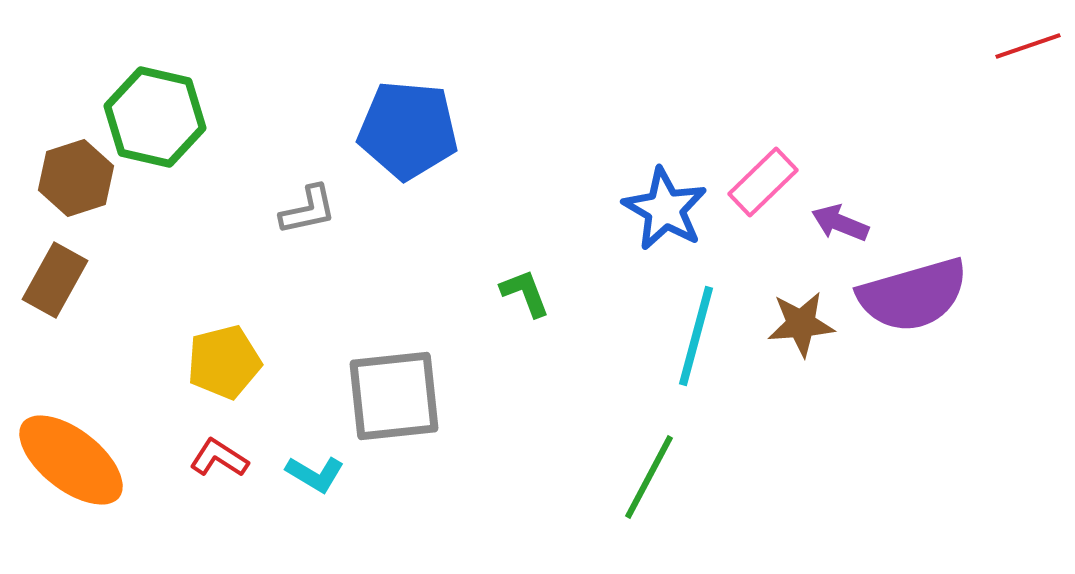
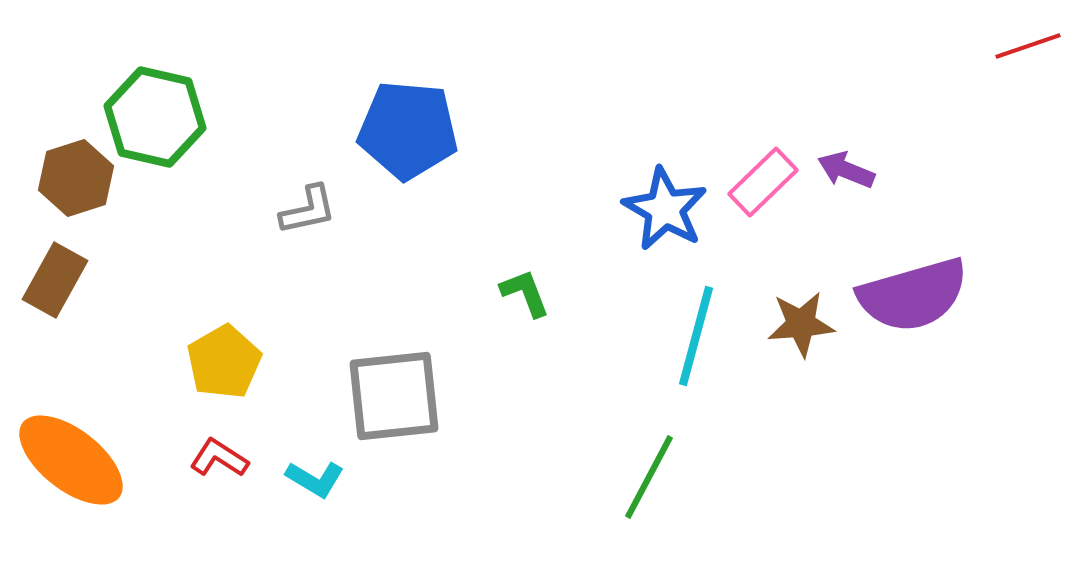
purple arrow: moved 6 px right, 53 px up
yellow pentagon: rotated 16 degrees counterclockwise
cyan L-shape: moved 5 px down
